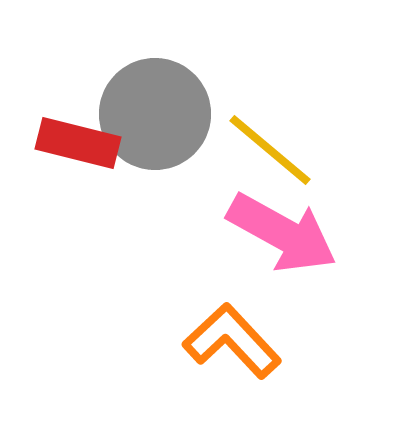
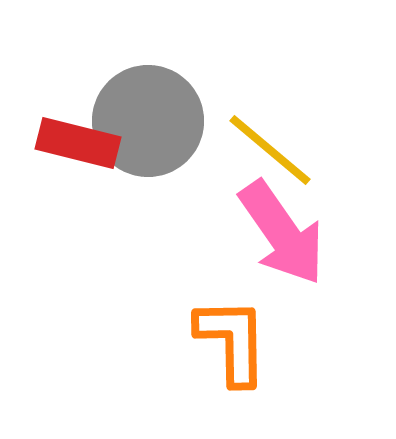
gray circle: moved 7 px left, 7 px down
pink arrow: rotated 26 degrees clockwise
orange L-shape: rotated 42 degrees clockwise
